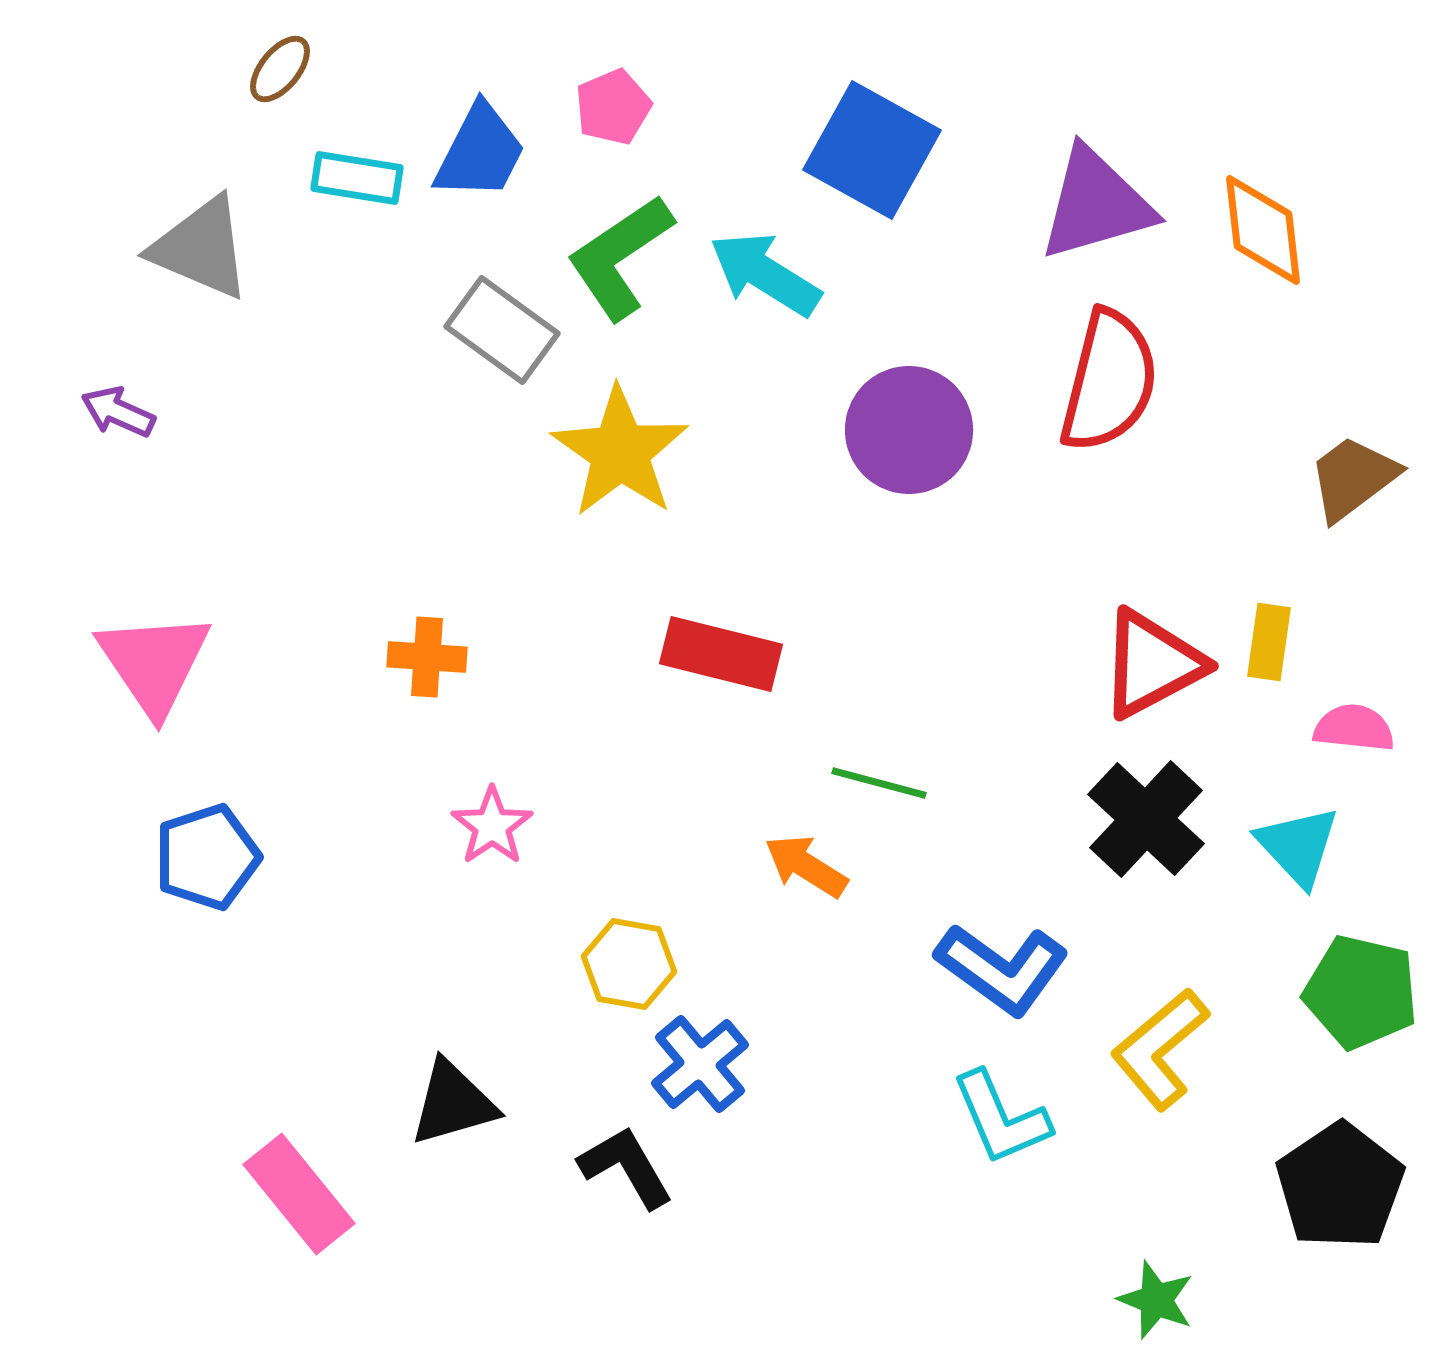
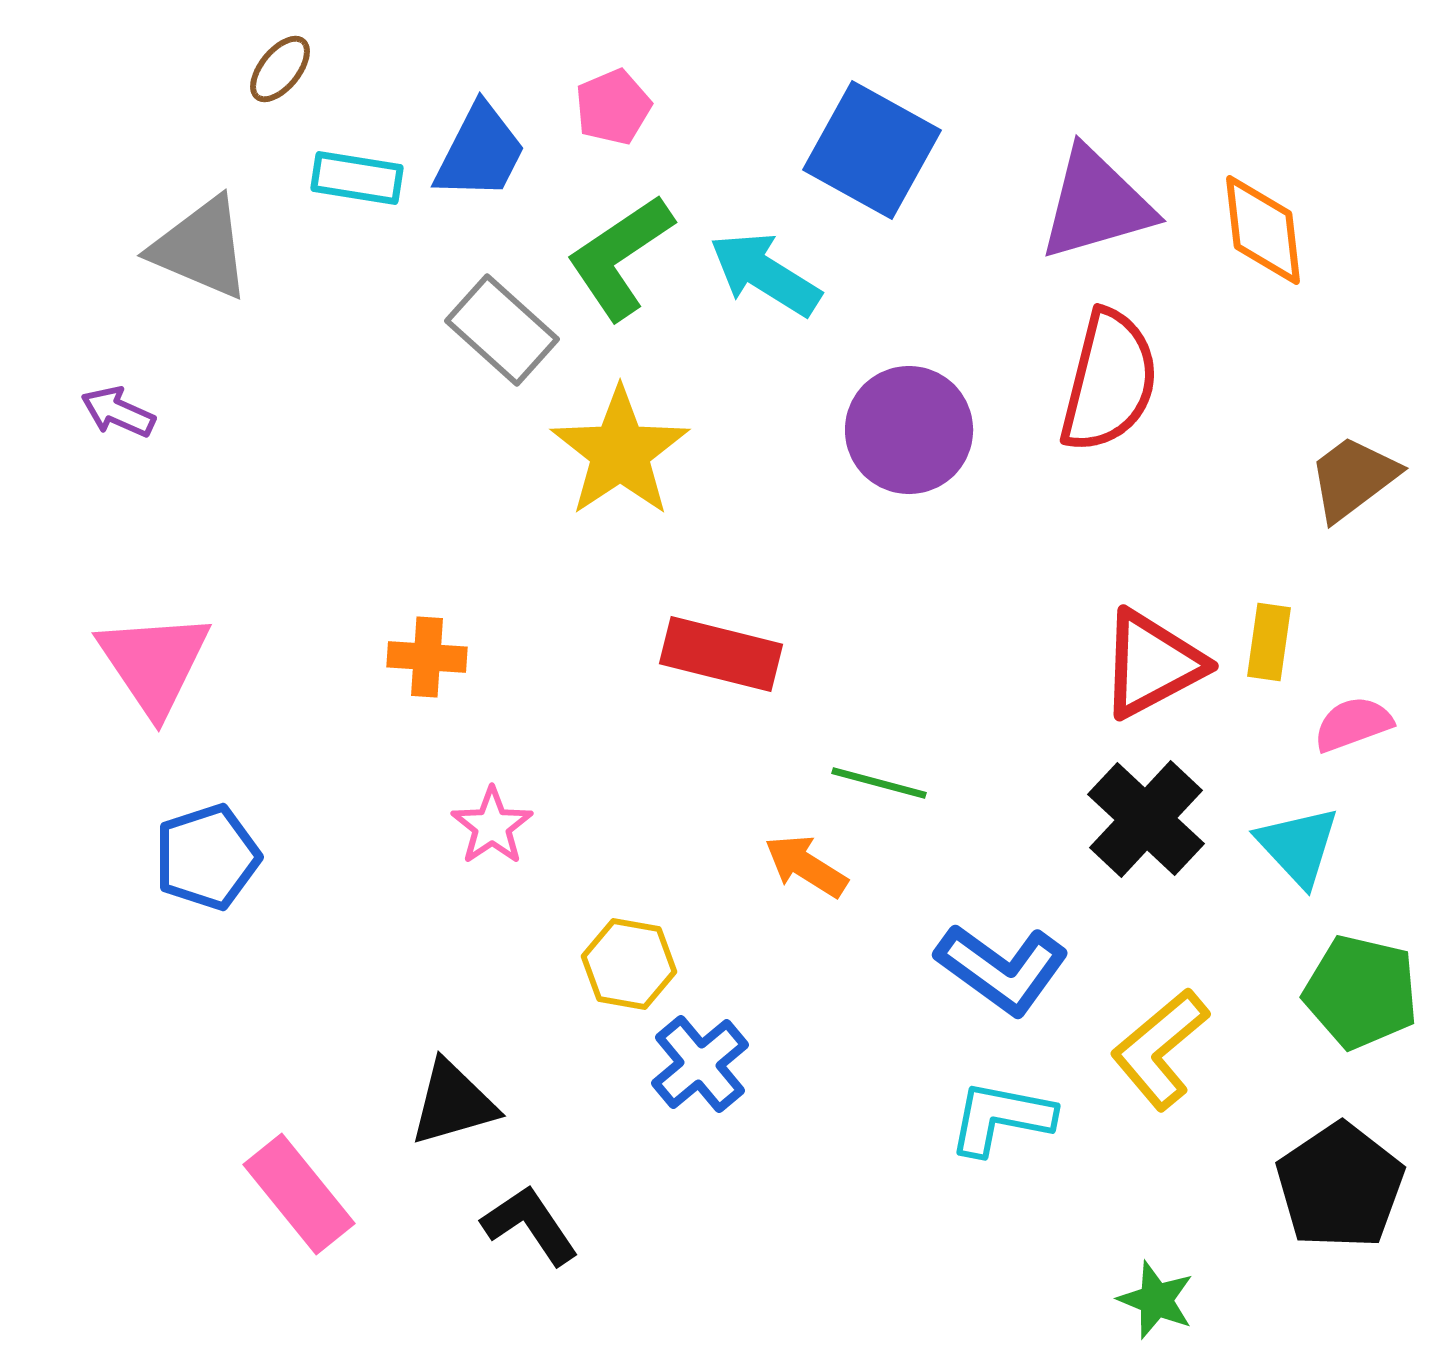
gray rectangle: rotated 6 degrees clockwise
yellow star: rotated 3 degrees clockwise
pink semicircle: moved 1 px left, 4 px up; rotated 26 degrees counterclockwise
cyan L-shape: rotated 124 degrees clockwise
black L-shape: moved 96 px left, 58 px down; rotated 4 degrees counterclockwise
